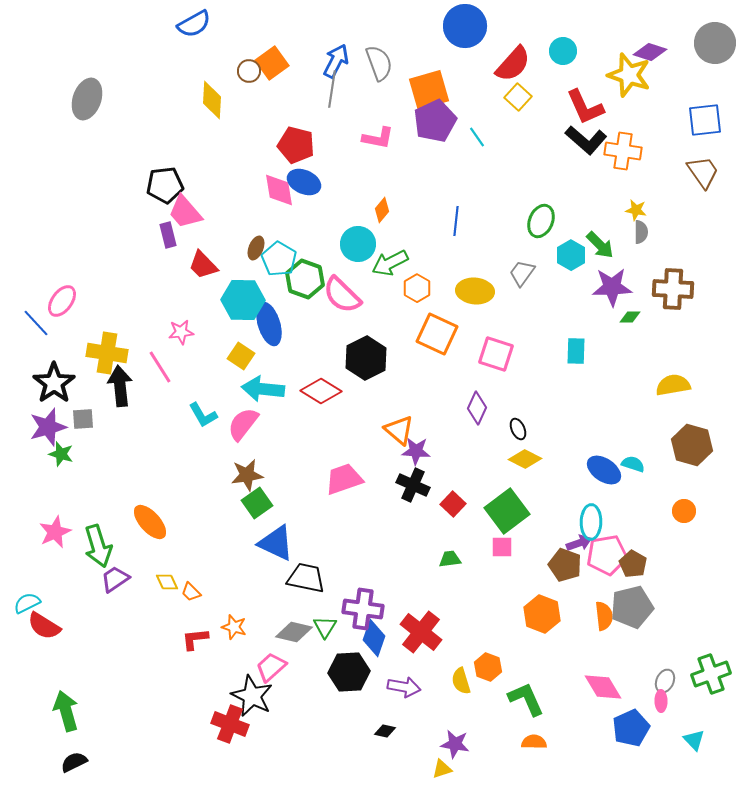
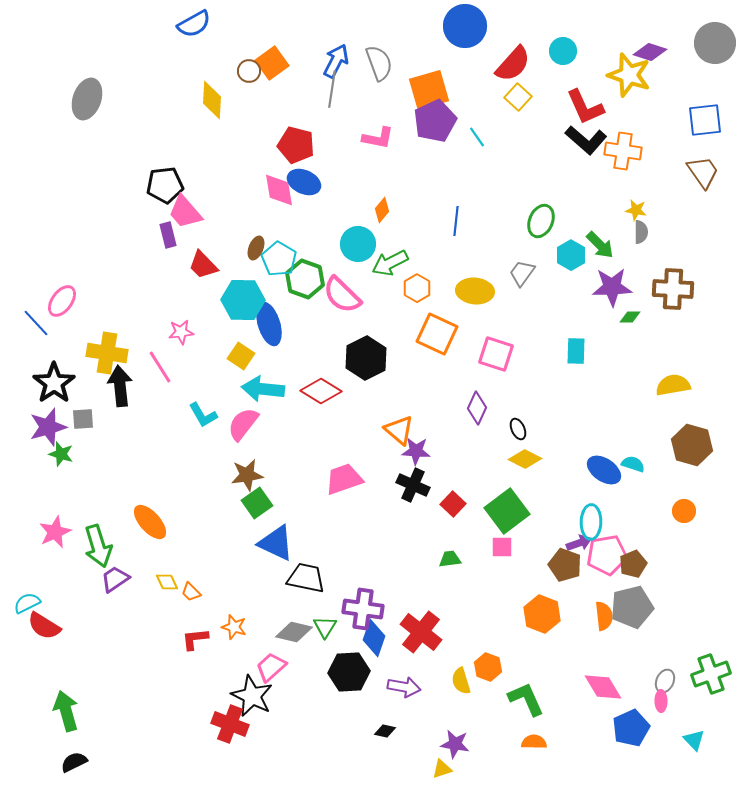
brown pentagon at (633, 564): rotated 20 degrees clockwise
